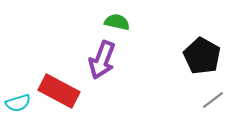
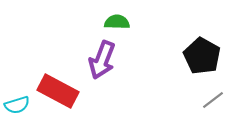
green semicircle: rotated 10 degrees counterclockwise
red rectangle: moved 1 px left
cyan semicircle: moved 1 px left, 2 px down
